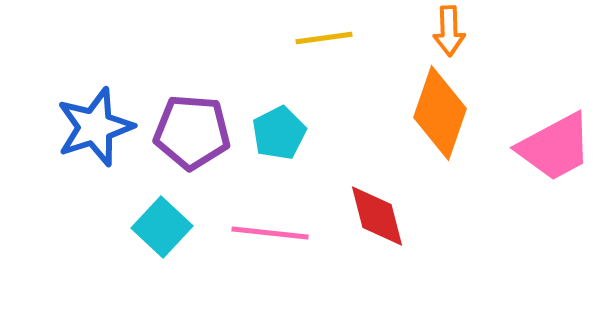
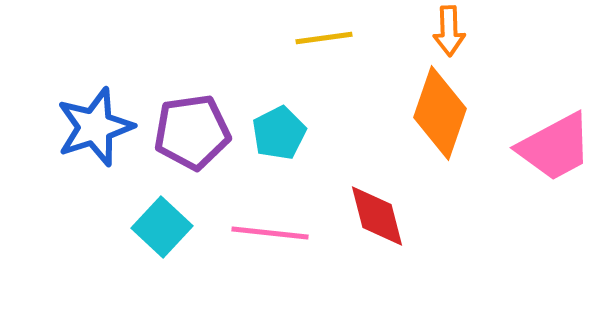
purple pentagon: rotated 12 degrees counterclockwise
